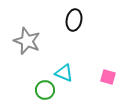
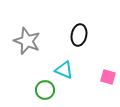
black ellipse: moved 5 px right, 15 px down
cyan triangle: moved 3 px up
